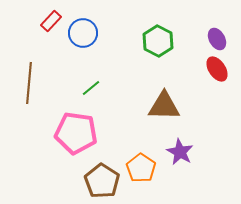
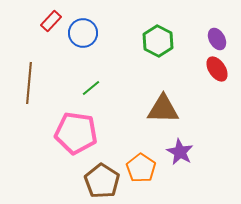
brown triangle: moved 1 px left, 3 px down
